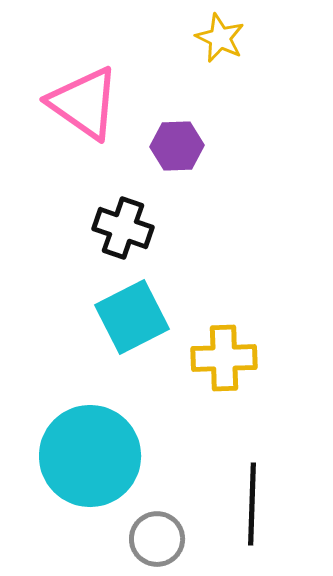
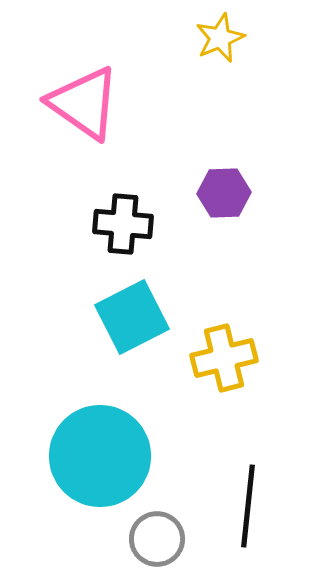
yellow star: rotated 24 degrees clockwise
purple hexagon: moved 47 px right, 47 px down
black cross: moved 4 px up; rotated 14 degrees counterclockwise
yellow cross: rotated 12 degrees counterclockwise
cyan circle: moved 10 px right
black line: moved 4 px left, 2 px down; rotated 4 degrees clockwise
